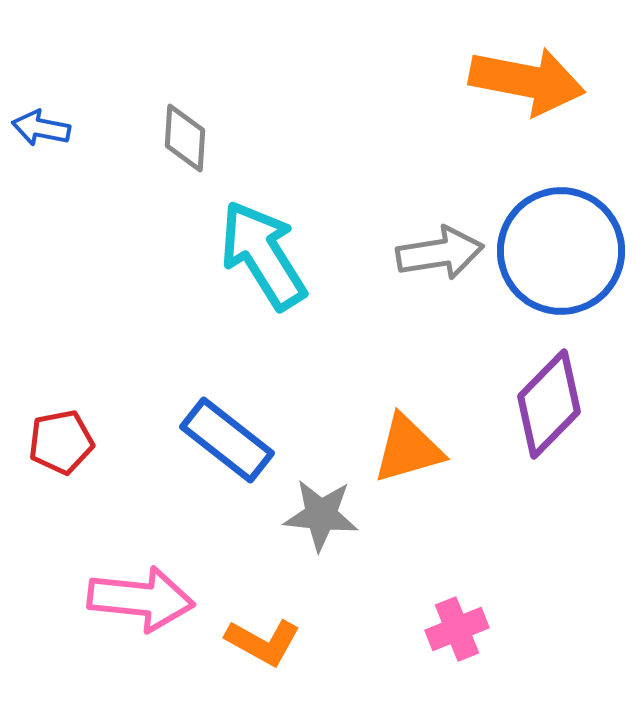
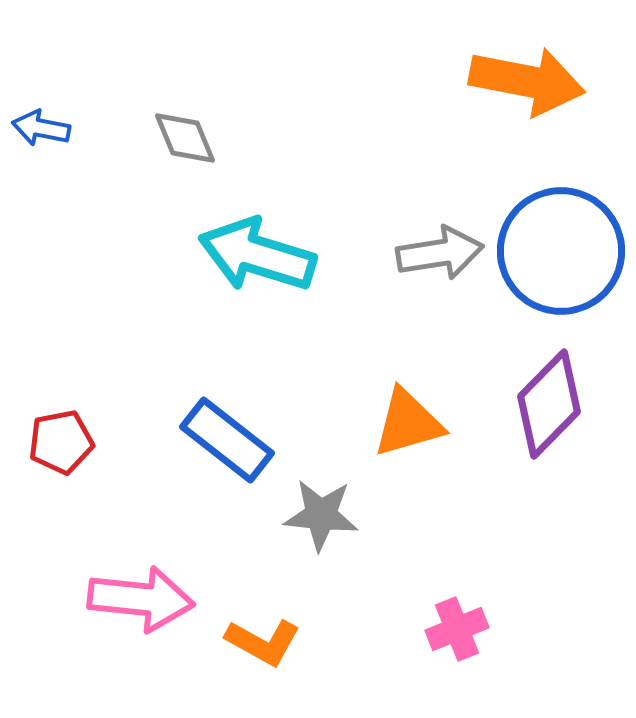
gray diamond: rotated 26 degrees counterclockwise
cyan arrow: moved 6 px left; rotated 41 degrees counterclockwise
orange triangle: moved 26 px up
